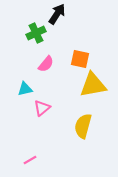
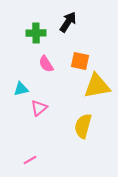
black arrow: moved 11 px right, 8 px down
green cross: rotated 24 degrees clockwise
orange square: moved 2 px down
pink semicircle: rotated 108 degrees clockwise
yellow triangle: moved 4 px right, 1 px down
cyan triangle: moved 4 px left
pink triangle: moved 3 px left
